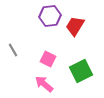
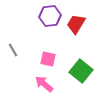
red trapezoid: moved 1 px right, 2 px up
pink square: rotated 14 degrees counterclockwise
green square: rotated 25 degrees counterclockwise
